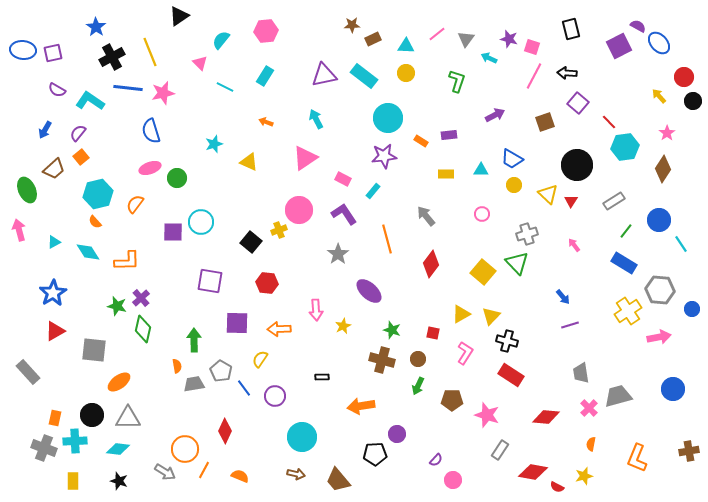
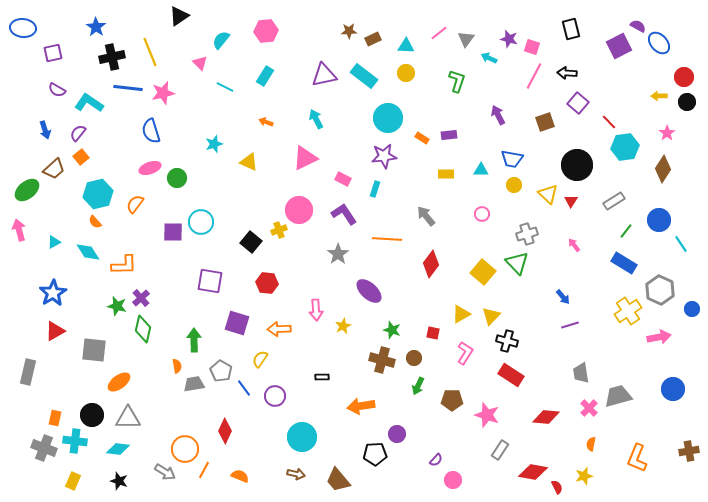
brown star at (352, 25): moved 3 px left, 6 px down
pink line at (437, 34): moved 2 px right, 1 px up
blue ellipse at (23, 50): moved 22 px up
black cross at (112, 57): rotated 15 degrees clockwise
yellow arrow at (659, 96): rotated 49 degrees counterclockwise
cyan L-shape at (90, 101): moved 1 px left, 2 px down
black circle at (693, 101): moved 6 px left, 1 px down
purple arrow at (495, 115): moved 3 px right; rotated 90 degrees counterclockwise
blue arrow at (45, 130): rotated 48 degrees counterclockwise
orange rectangle at (421, 141): moved 1 px right, 3 px up
pink triangle at (305, 158): rotated 8 degrees clockwise
blue trapezoid at (512, 159): rotated 20 degrees counterclockwise
green ellipse at (27, 190): rotated 75 degrees clockwise
cyan rectangle at (373, 191): moved 2 px right, 2 px up; rotated 21 degrees counterclockwise
orange line at (387, 239): rotated 72 degrees counterclockwise
orange L-shape at (127, 261): moved 3 px left, 4 px down
gray hexagon at (660, 290): rotated 20 degrees clockwise
purple square at (237, 323): rotated 15 degrees clockwise
brown circle at (418, 359): moved 4 px left, 1 px up
gray rectangle at (28, 372): rotated 55 degrees clockwise
cyan cross at (75, 441): rotated 10 degrees clockwise
yellow rectangle at (73, 481): rotated 24 degrees clockwise
red semicircle at (557, 487): rotated 144 degrees counterclockwise
